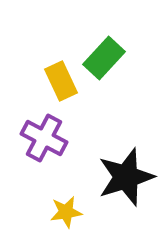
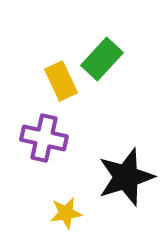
green rectangle: moved 2 px left, 1 px down
purple cross: rotated 15 degrees counterclockwise
yellow star: moved 1 px down
